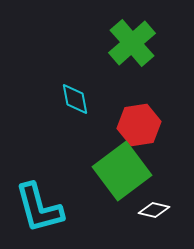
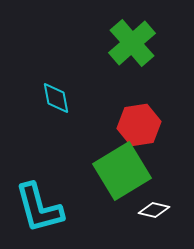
cyan diamond: moved 19 px left, 1 px up
green square: rotated 6 degrees clockwise
